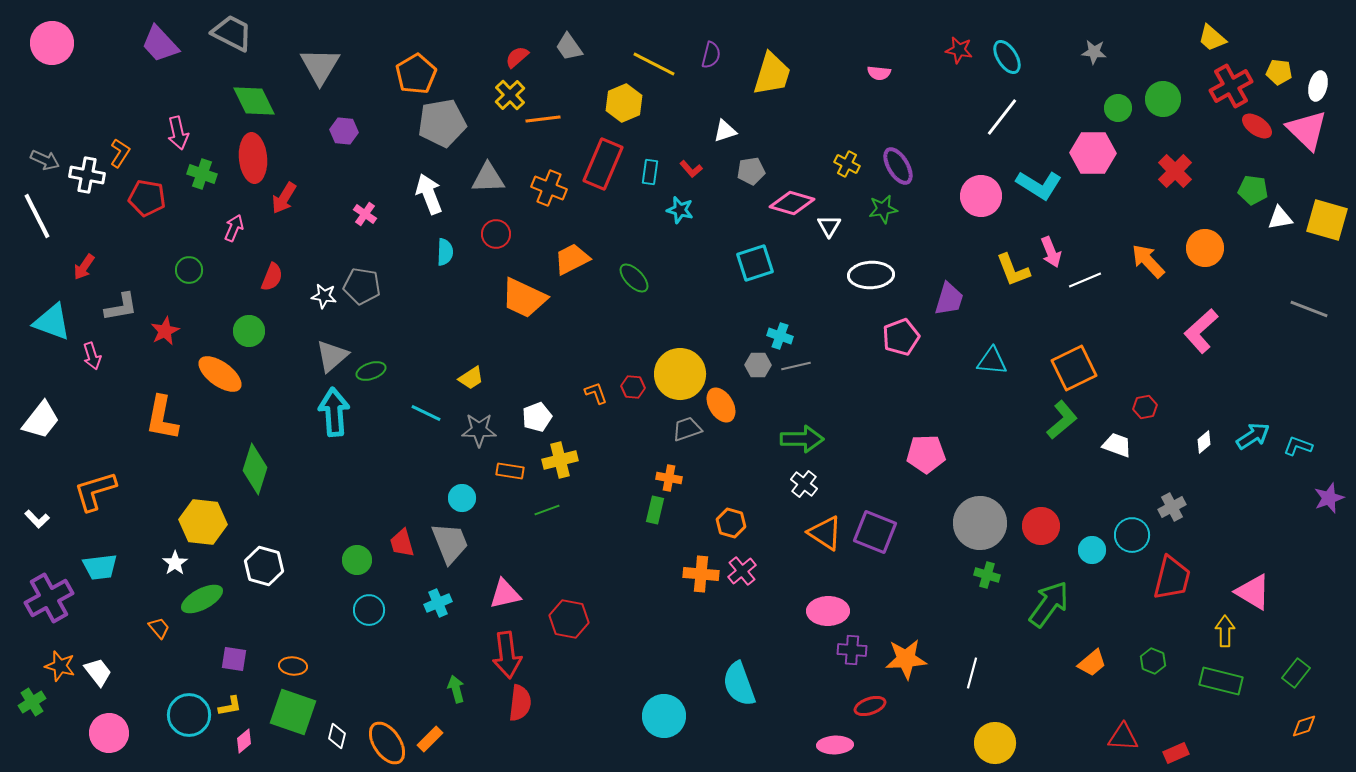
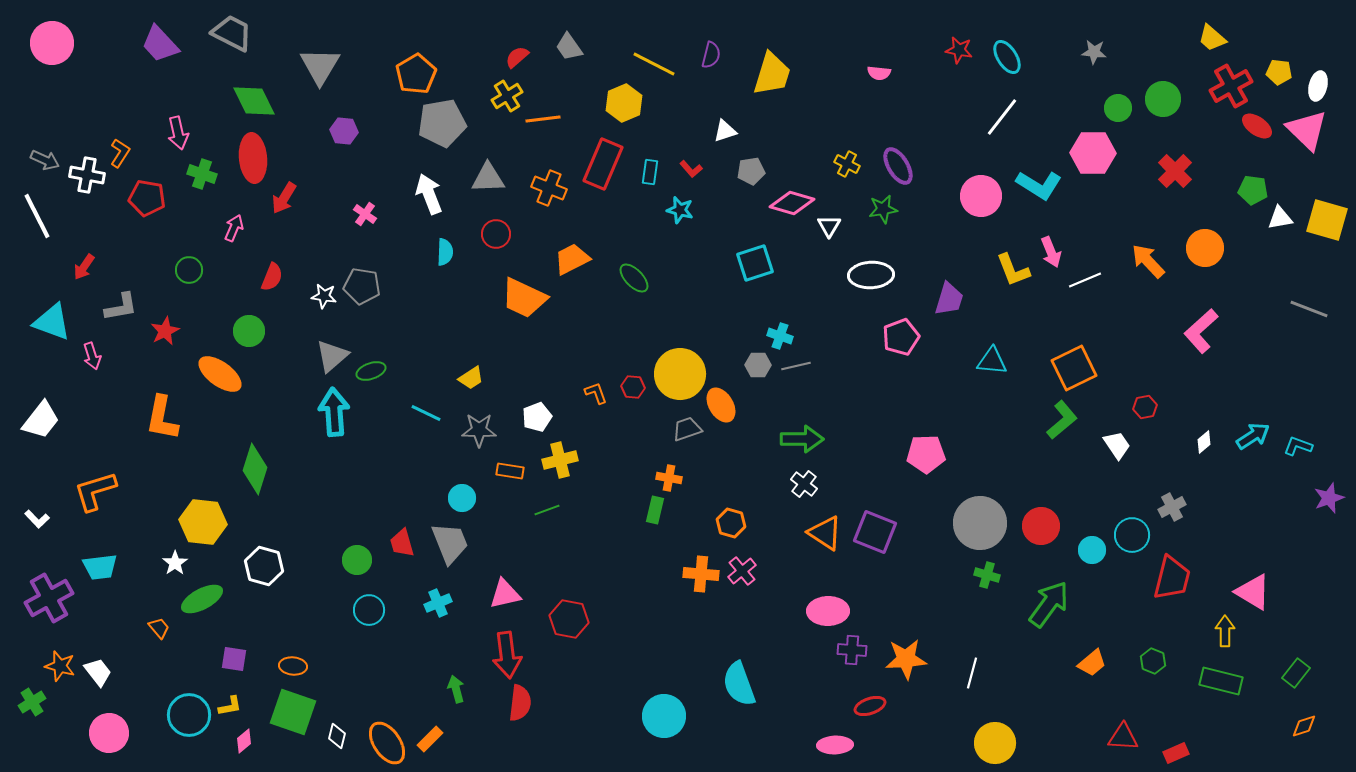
yellow cross at (510, 95): moved 3 px left, 1 px down; rotated 12 degrees clockwise
white trapezoid at (1117, 445): rotated 36 degrees clockwise
